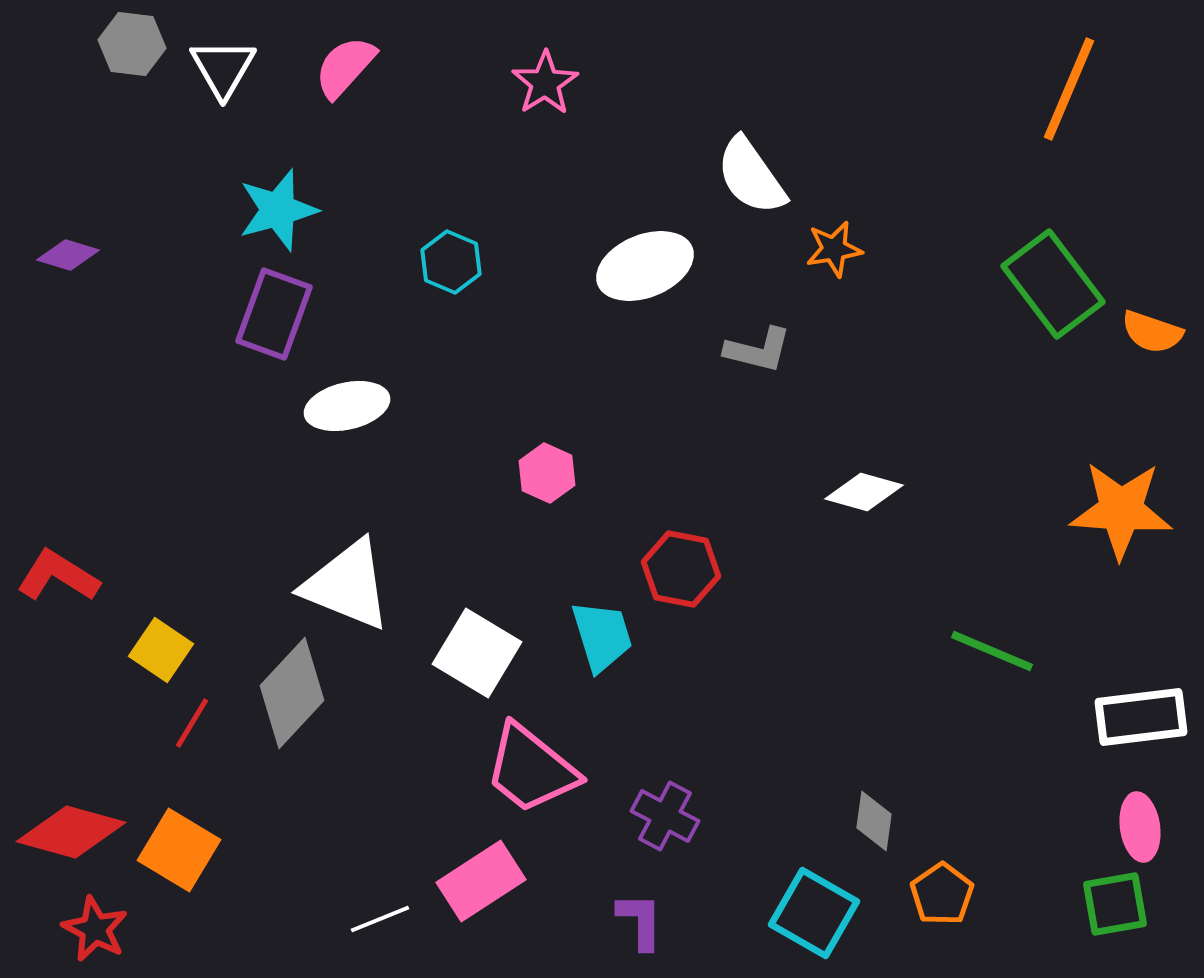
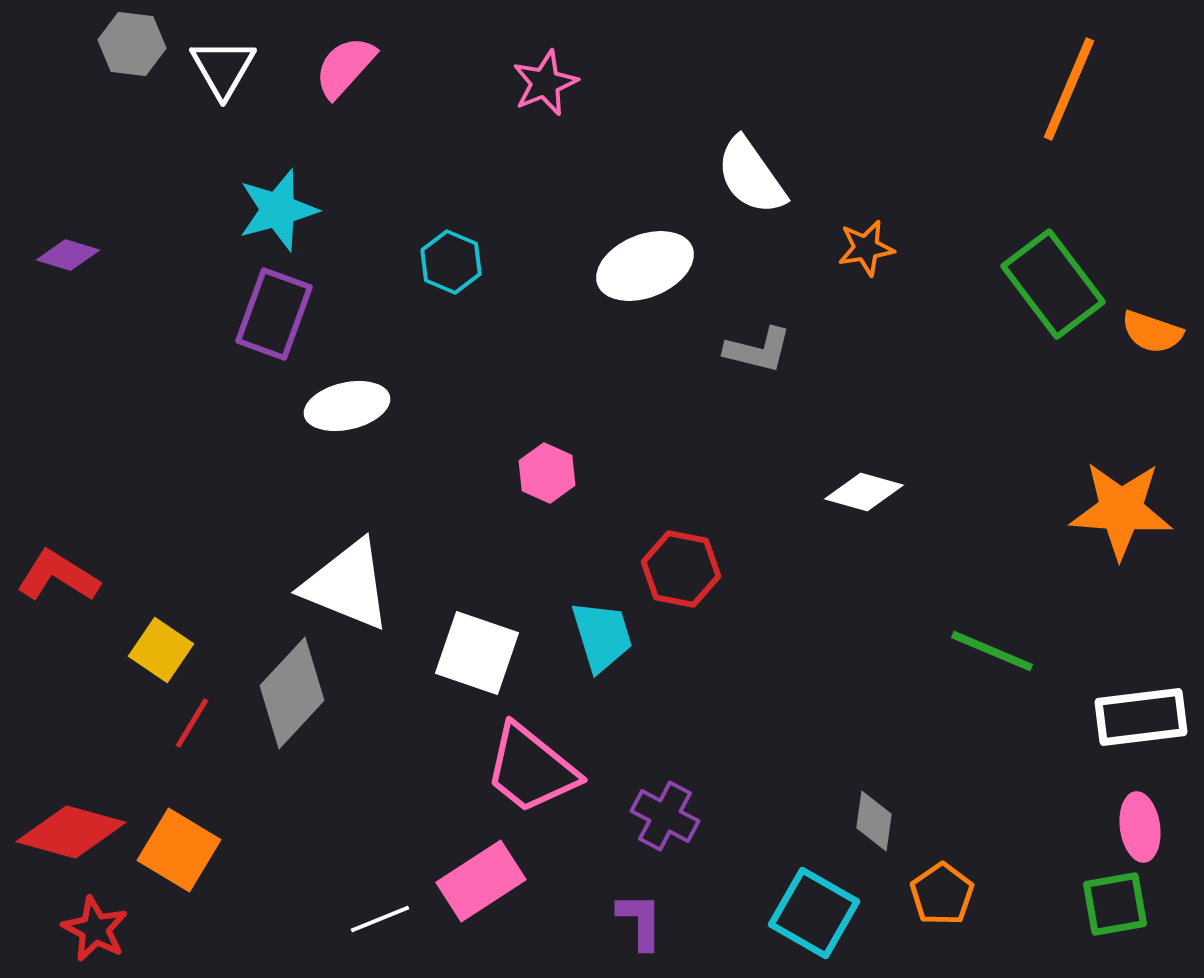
pink star at (545, 83): rotated 10 degrees clockwise
orange star at (834, 249): moved 32 px right, 1 px up
white square at (477, 653): rotated 12 degrees counterclockwise
